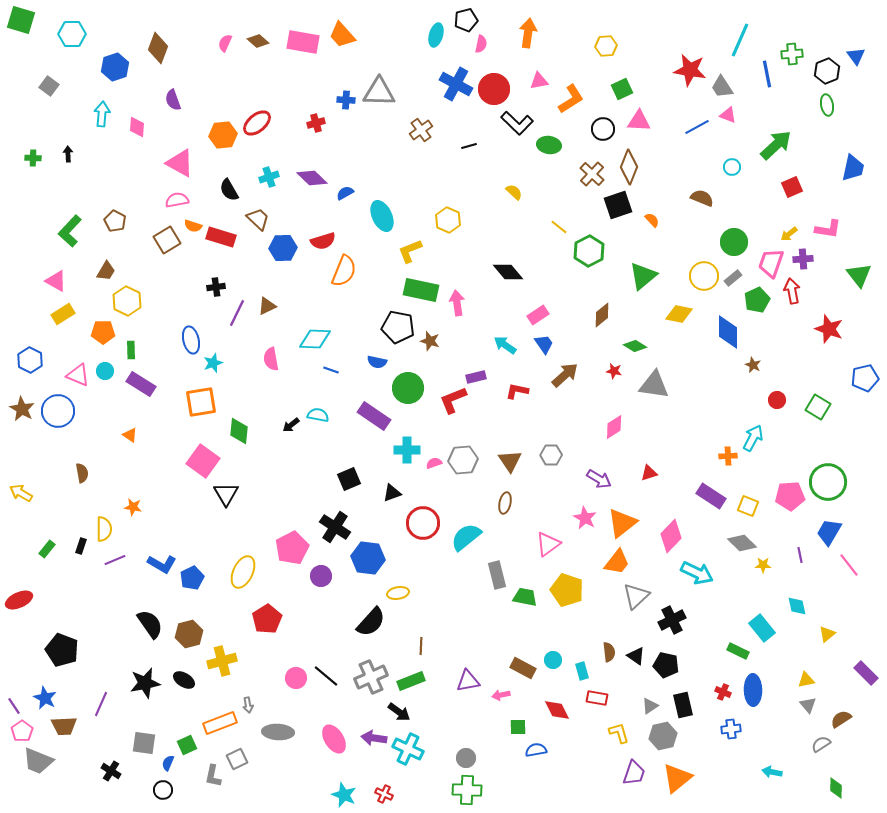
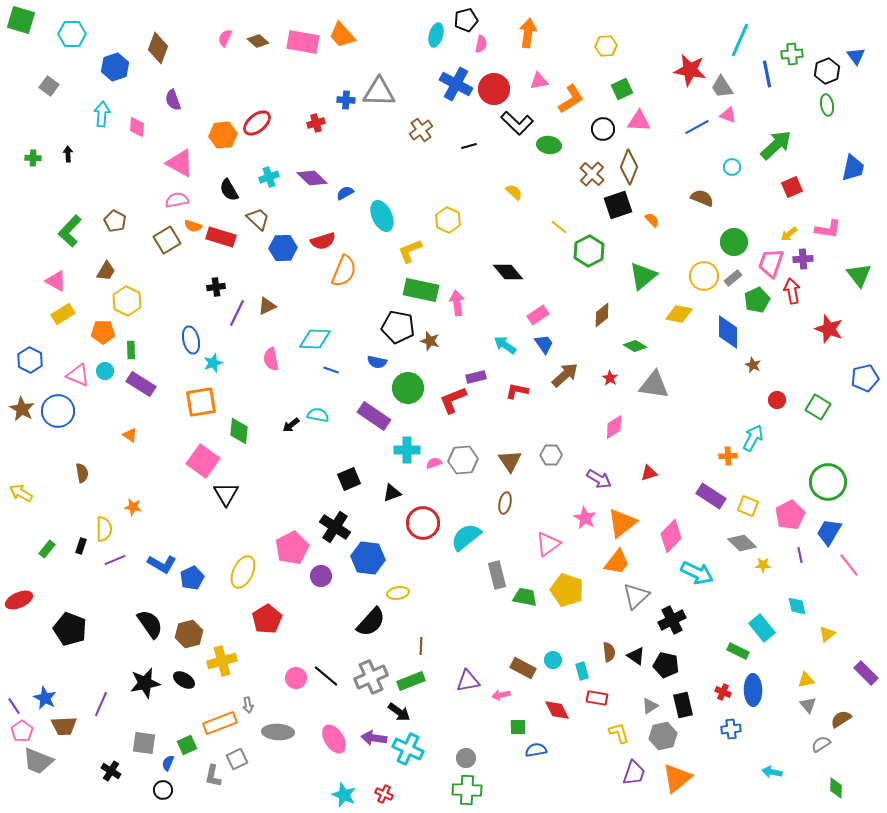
pink semicircle at (225, 43): moved 5 px up
red star at (614, 371): moved 4 px left, 7 px down; rotated 21 degrees clockwise
pink pentagon at (790, 496): moved 19 px down; rotated 24 degrees counterclockwise
black pentagon at (62, 650): moved 8 px right, 21 px up
